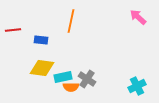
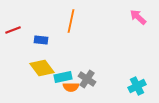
red line: rotated 14 degrees counterclockwise
yellow diamond: rotated 45 degrees clockwise
